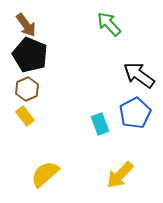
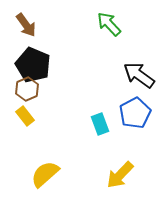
black pentagon: moved 3 px right, 10 px down
